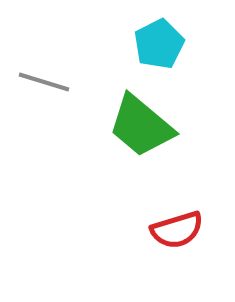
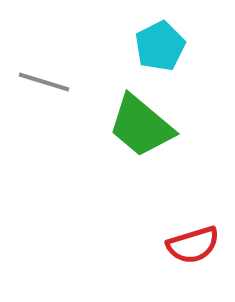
cyan pentagon: moved 1 px right, 2 px down
red semicircle: moved 16 px right, 15 px down
